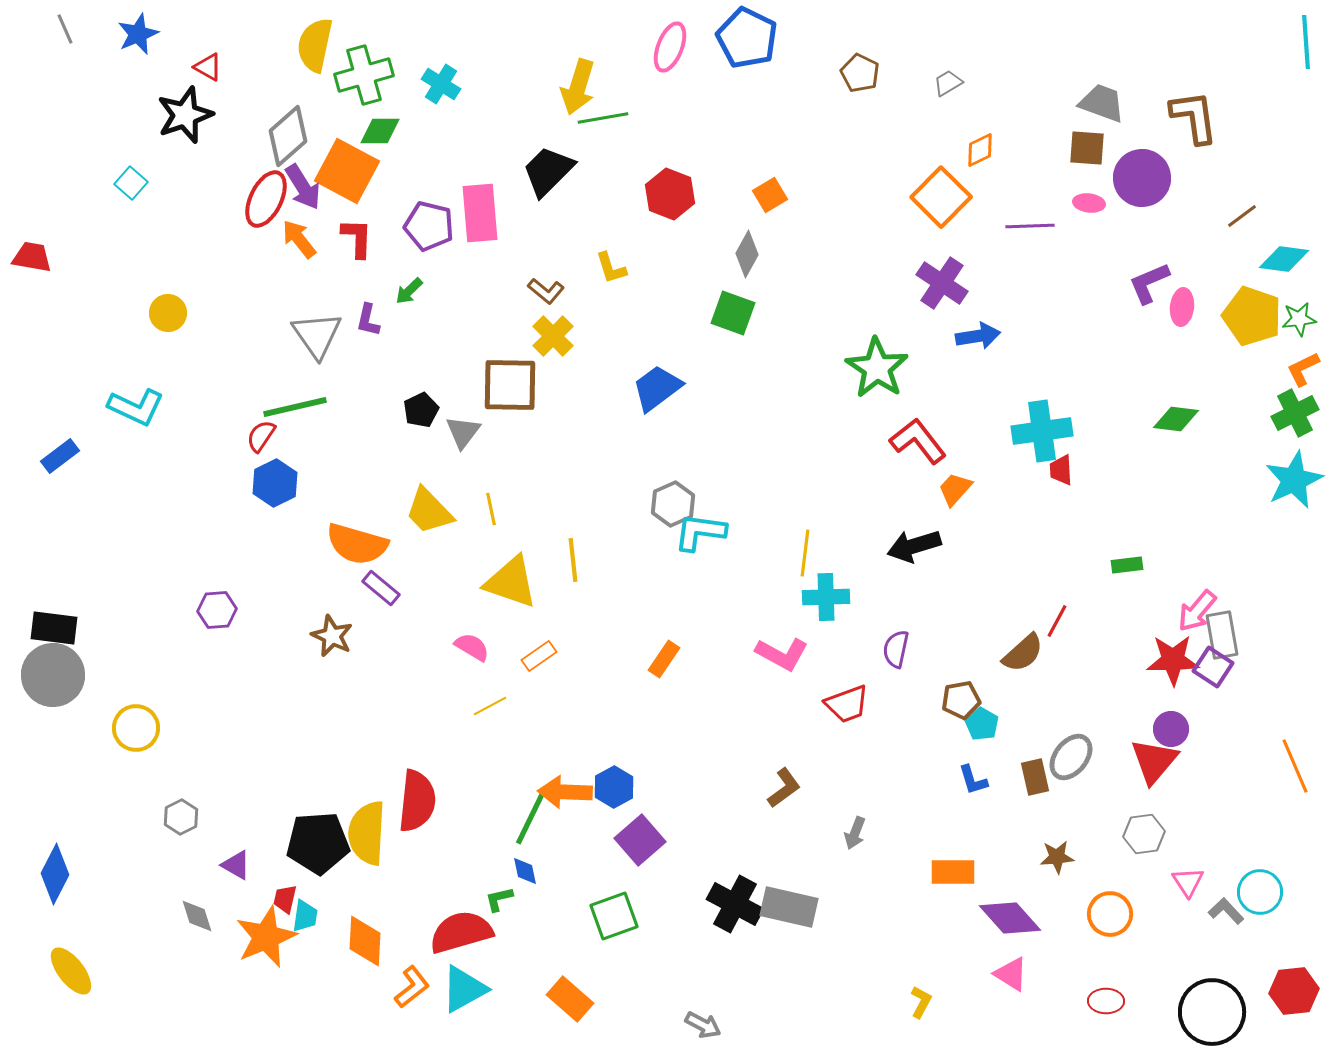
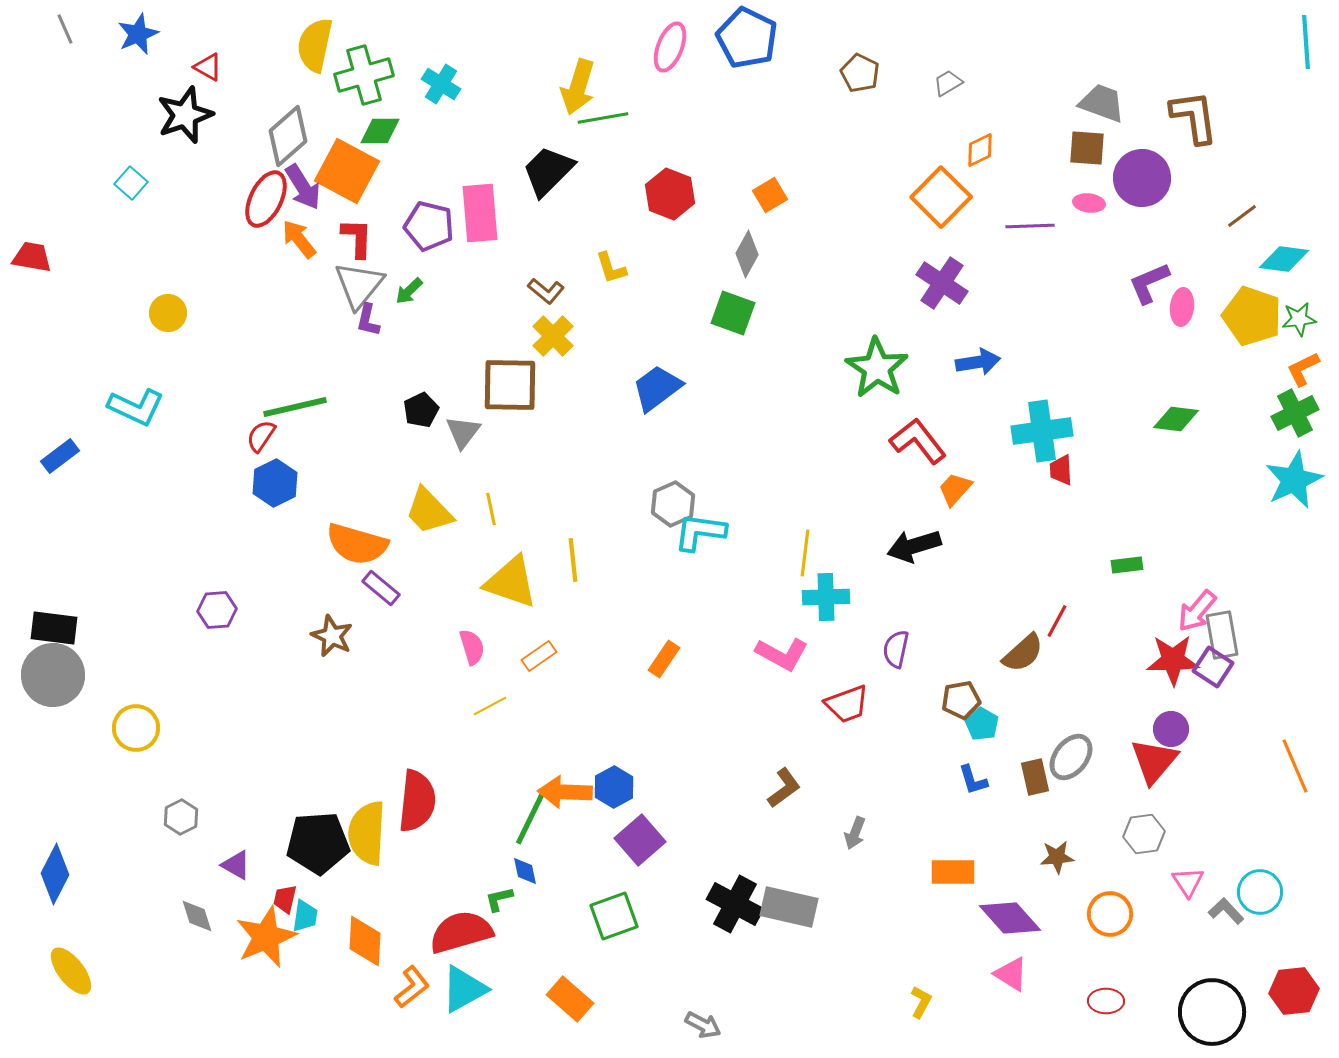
gray triangle at (317, 335): moved 42 px right, 50 px up; rotated 14 degrees clockwise
blue arrow at (978, 336): moved 26 px down
pink semicircle at (472, 647): rotated 42 degrees clockwise
